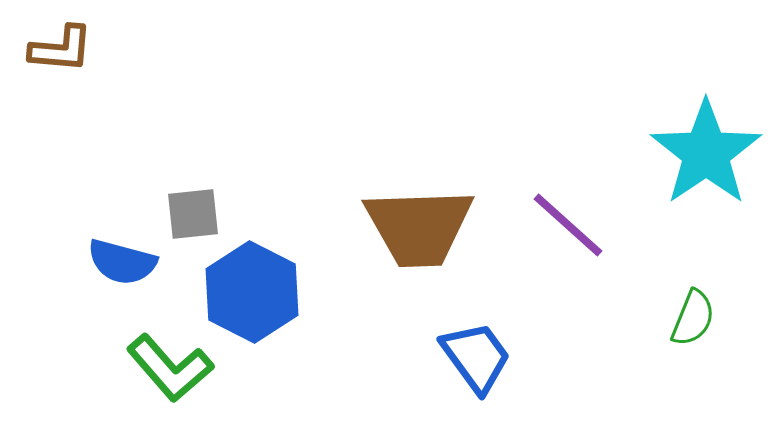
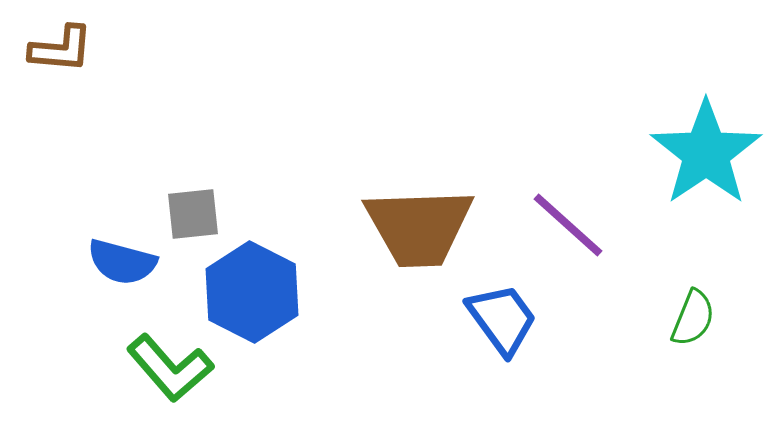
blue trapezoid: moved 26 px right, 38 px up
